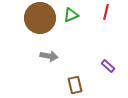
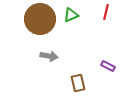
brown circle: moved 1 px down
purple rectangle: rotated 16 degrees counterclockwise
brown rectangle: moved 3 px right, 2 px up
